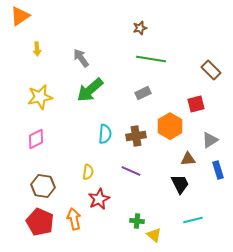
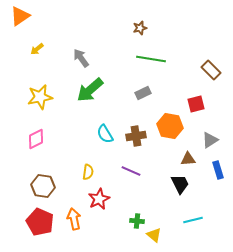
yellow arrow: rotated 56 degrees clockwise
orange hexagon: rotated 20 degrees counterclockwise
cyan semicircle: rotated 144 degrees clockwise
